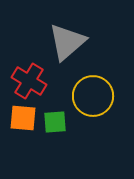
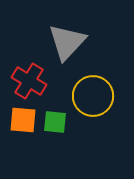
gray triangle: rotated 6 degrees counterclockwise
orange square: moved 2 px down
green square: rotated 10 degrees clockwise
